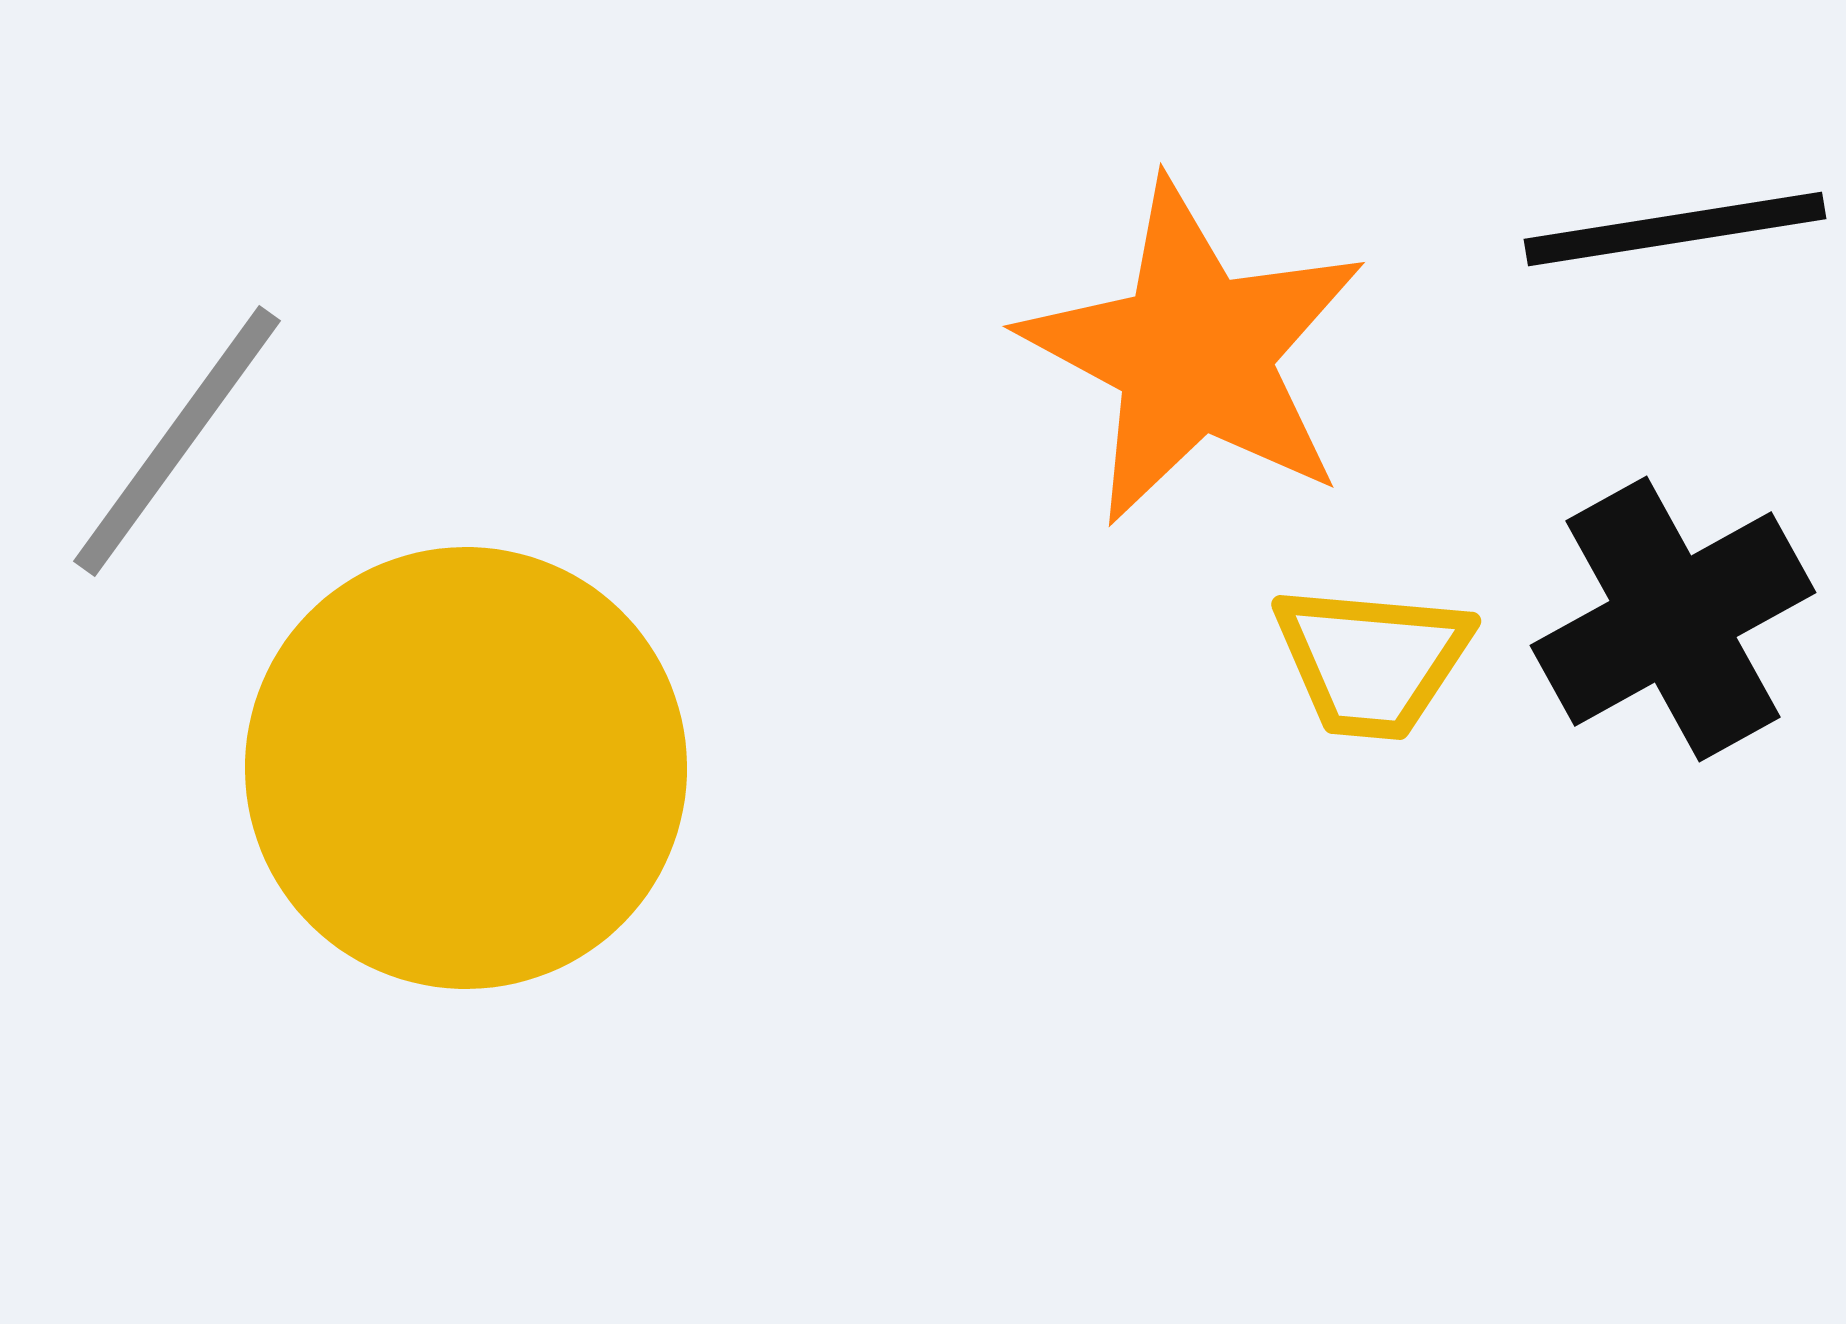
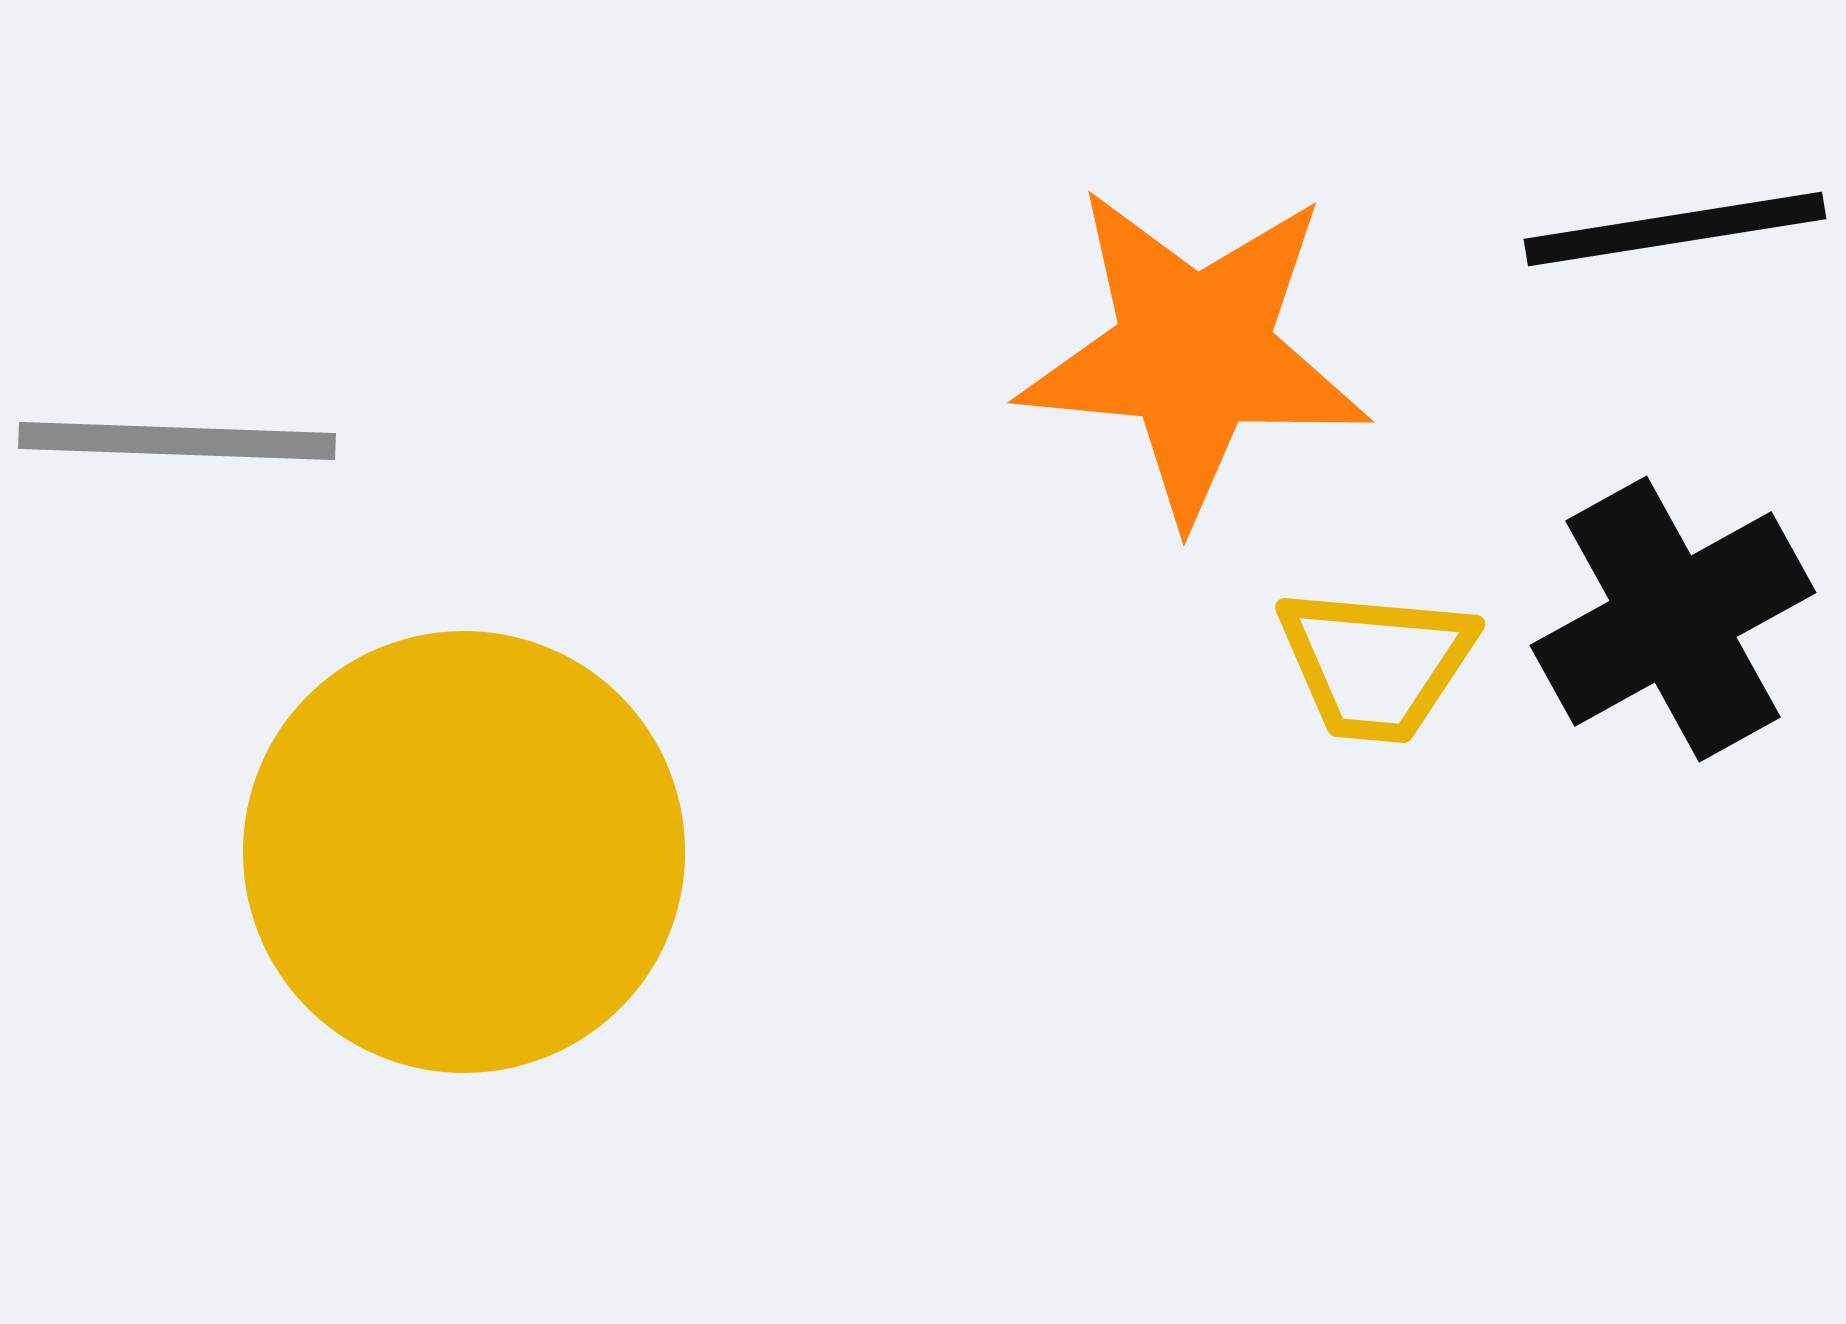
orange star: rotated 23 degrees counterclockwise
gray line: rotated 56 degrees clockwise
yellow trapezoid: moved 4 px right, 3 px down
yellow circle: moved 2 px left, 84 px down
